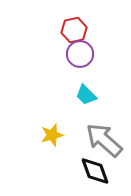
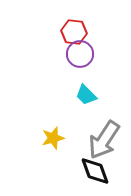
red hexagon: moved 2 px down; rotated 20 degrees clockwise
yellow star: moved 1 px right, 3 px down
gray arrow: rotated 99 degrees counterclockwise
